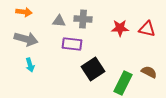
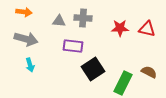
gray cross: moved 1 px up
purple rectangle: moved 1 px right, 2 px down
